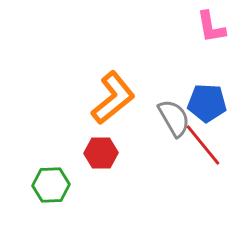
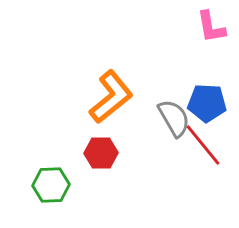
orange L-shape: moved 2 px left, 1 px up
